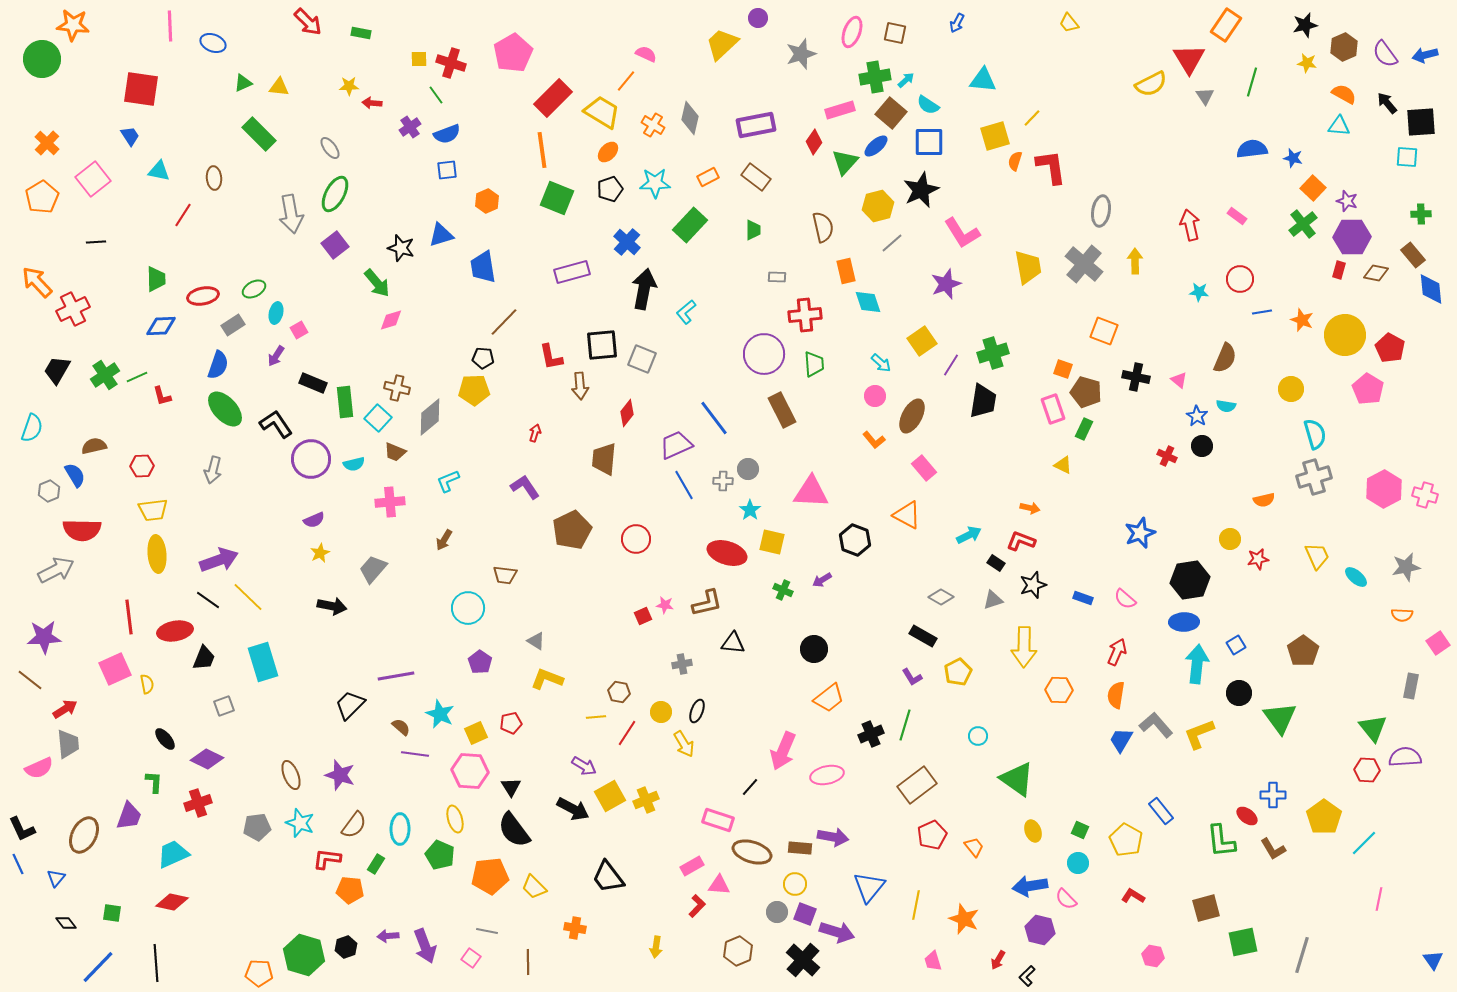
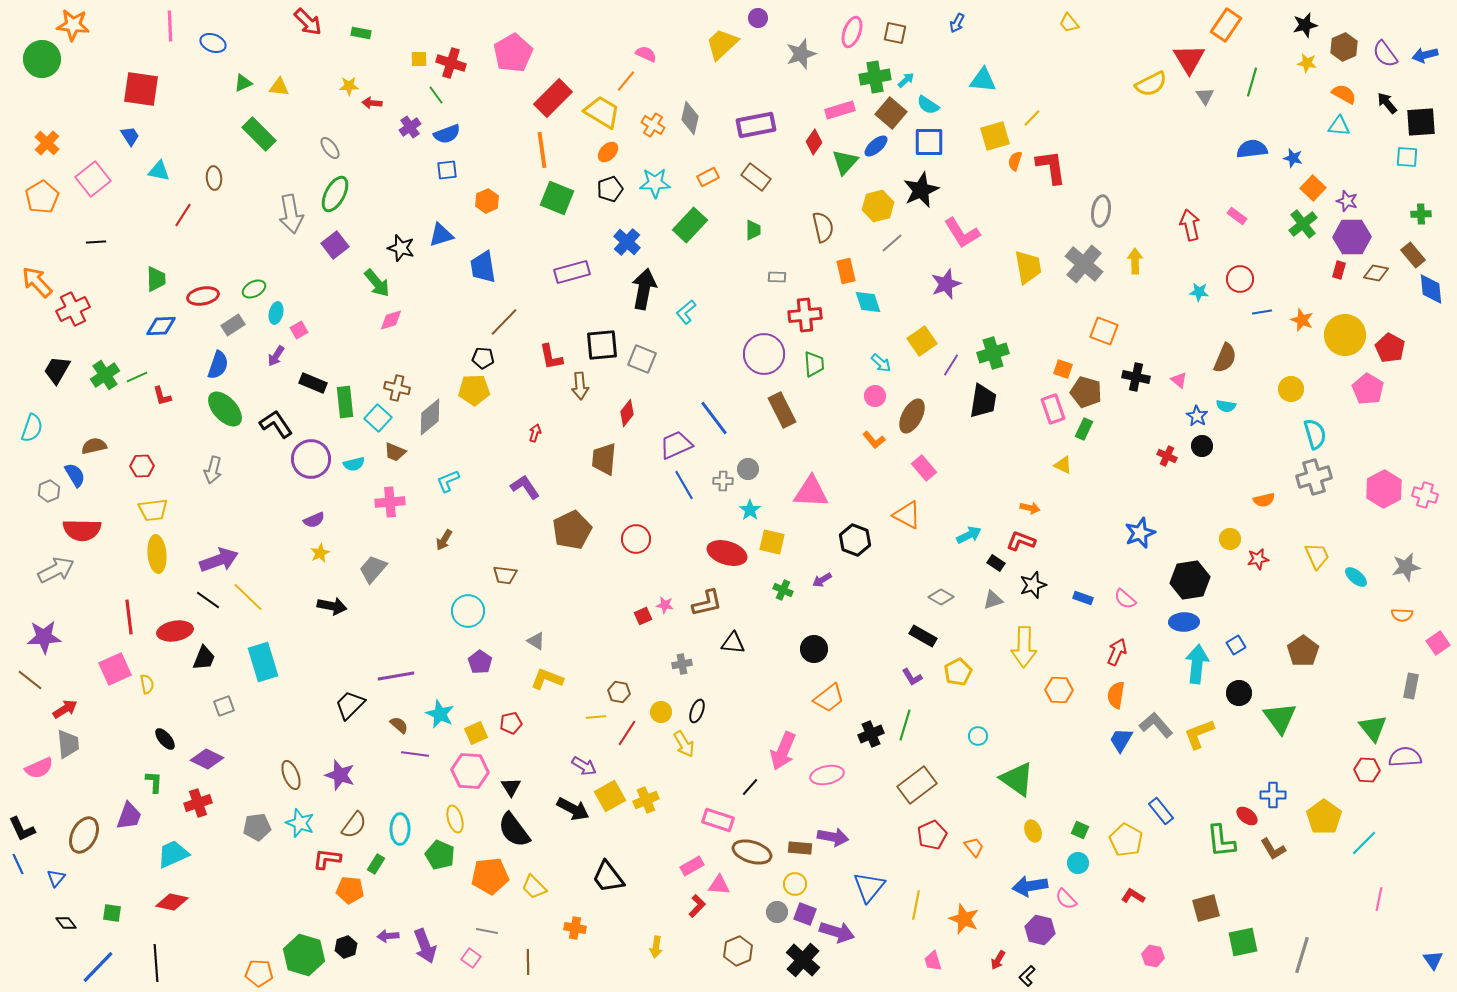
cyan circle at (468, 608): moved 3 px down
brown semicircle at (401, 727): moved 2 px left, 2 px up
